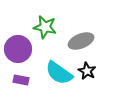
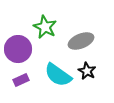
green star: rotated 15 degrees clockwise
cyan semicircle: moved 1 px left, 2 px down
purple rectangle: rotated 35 degrees counterclockwise
